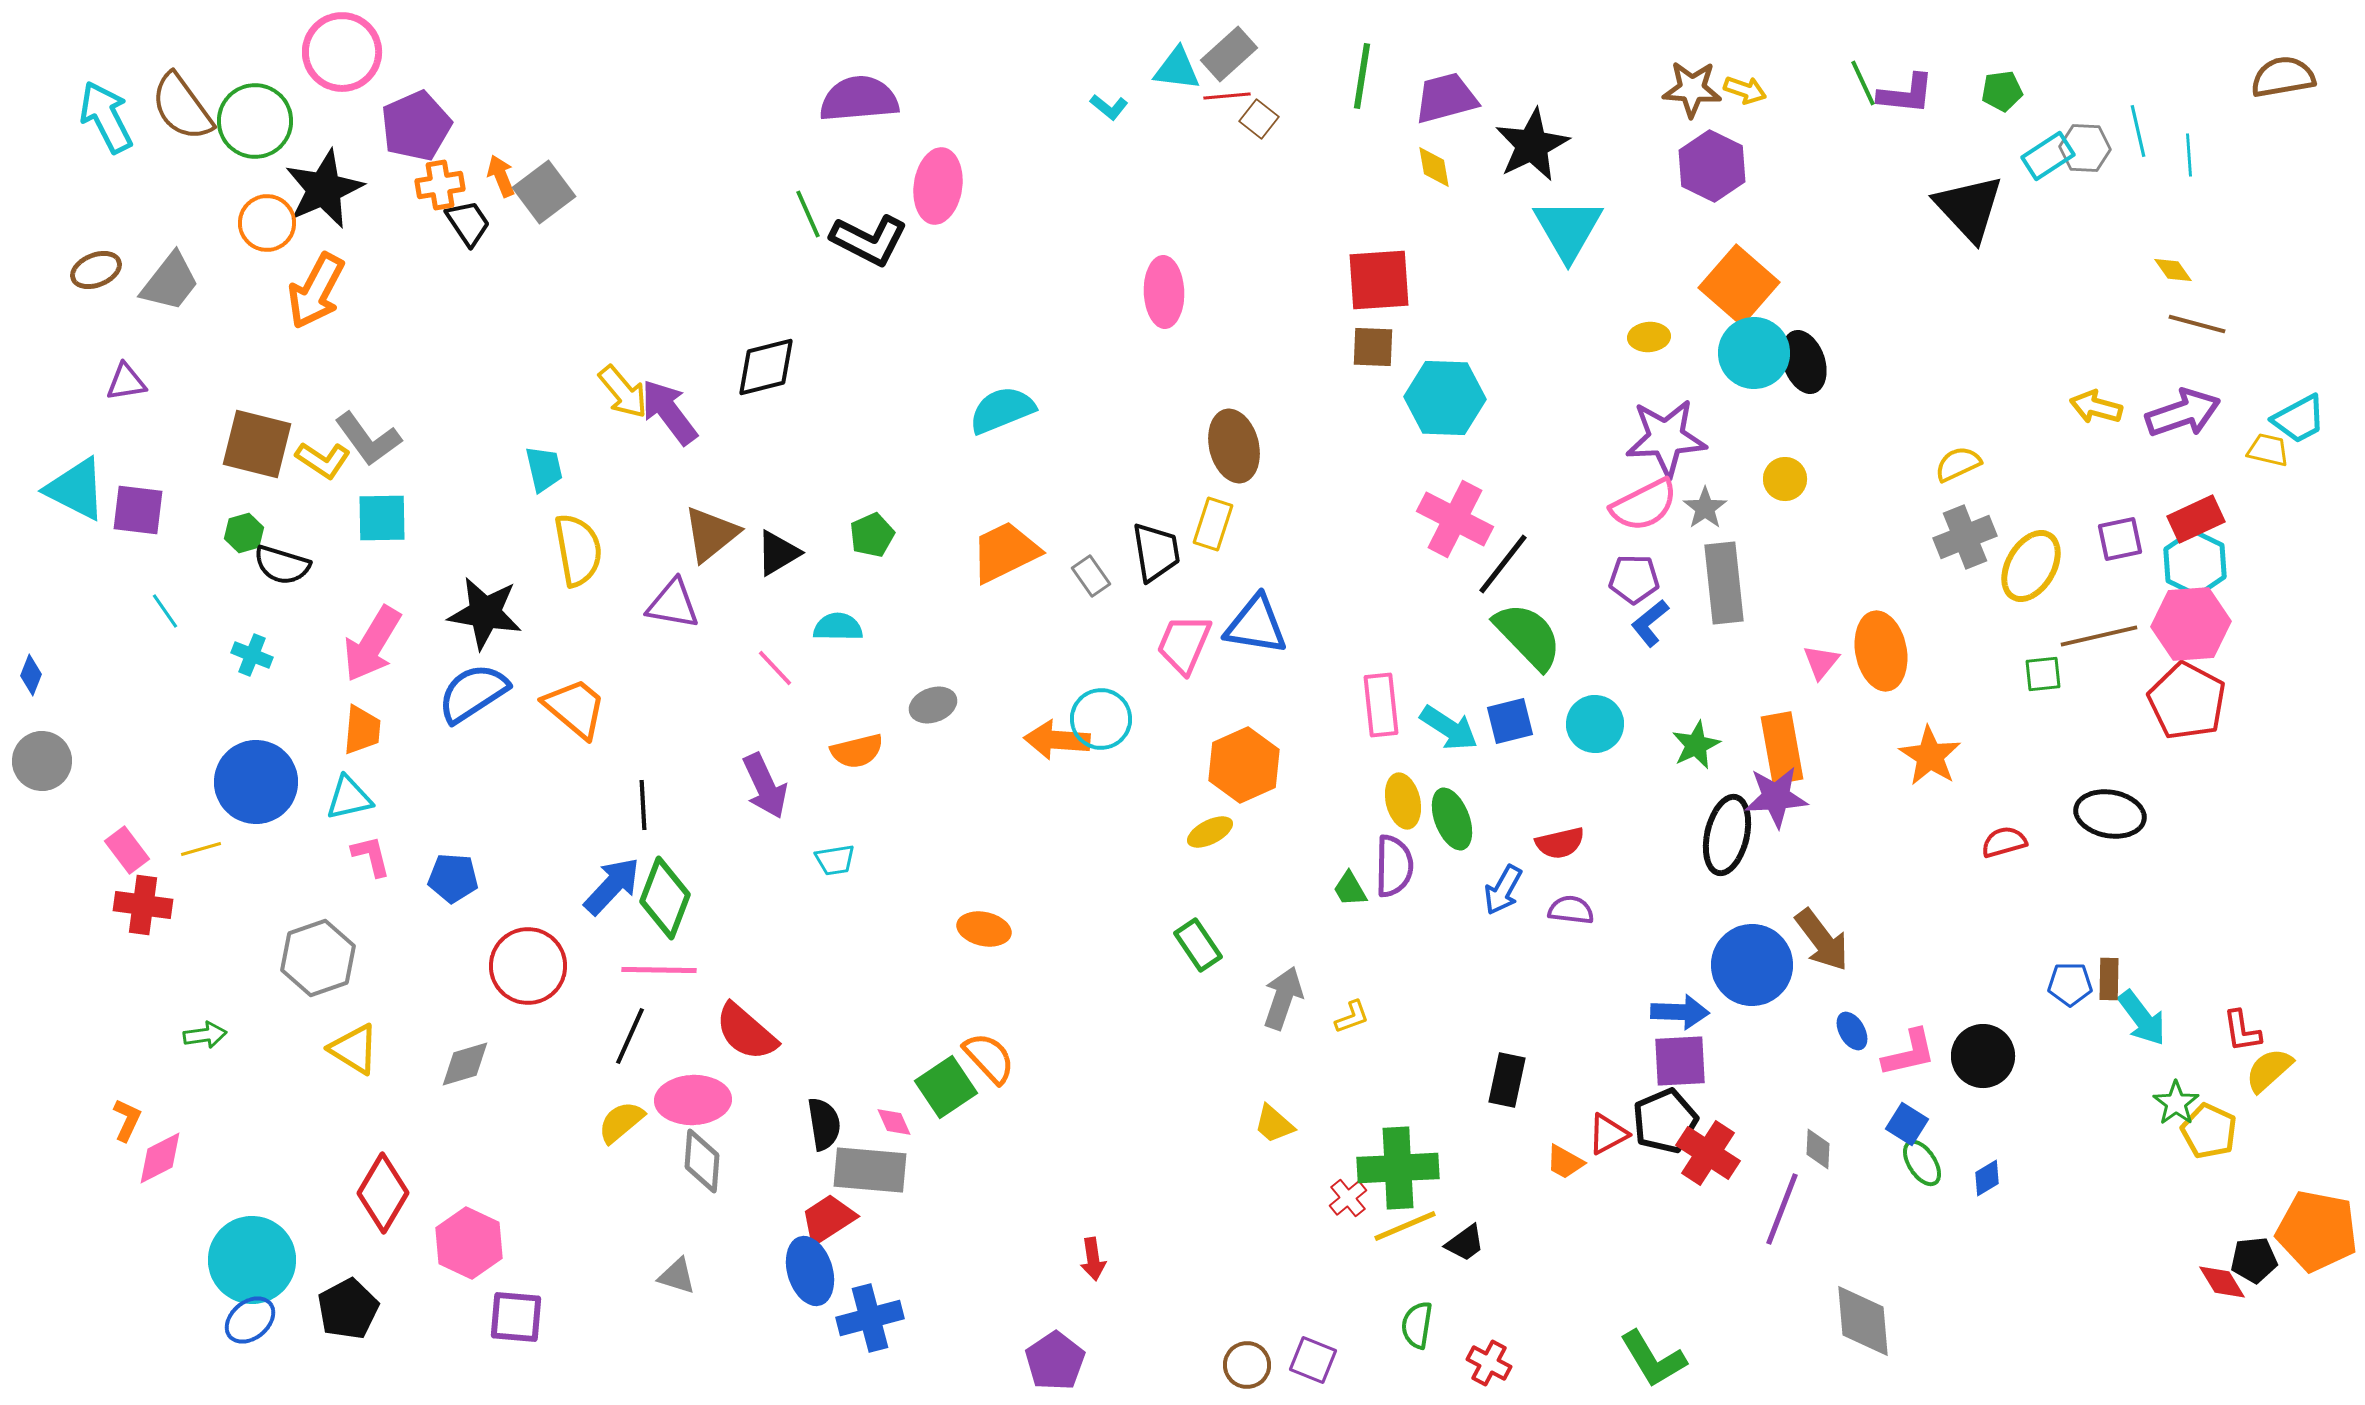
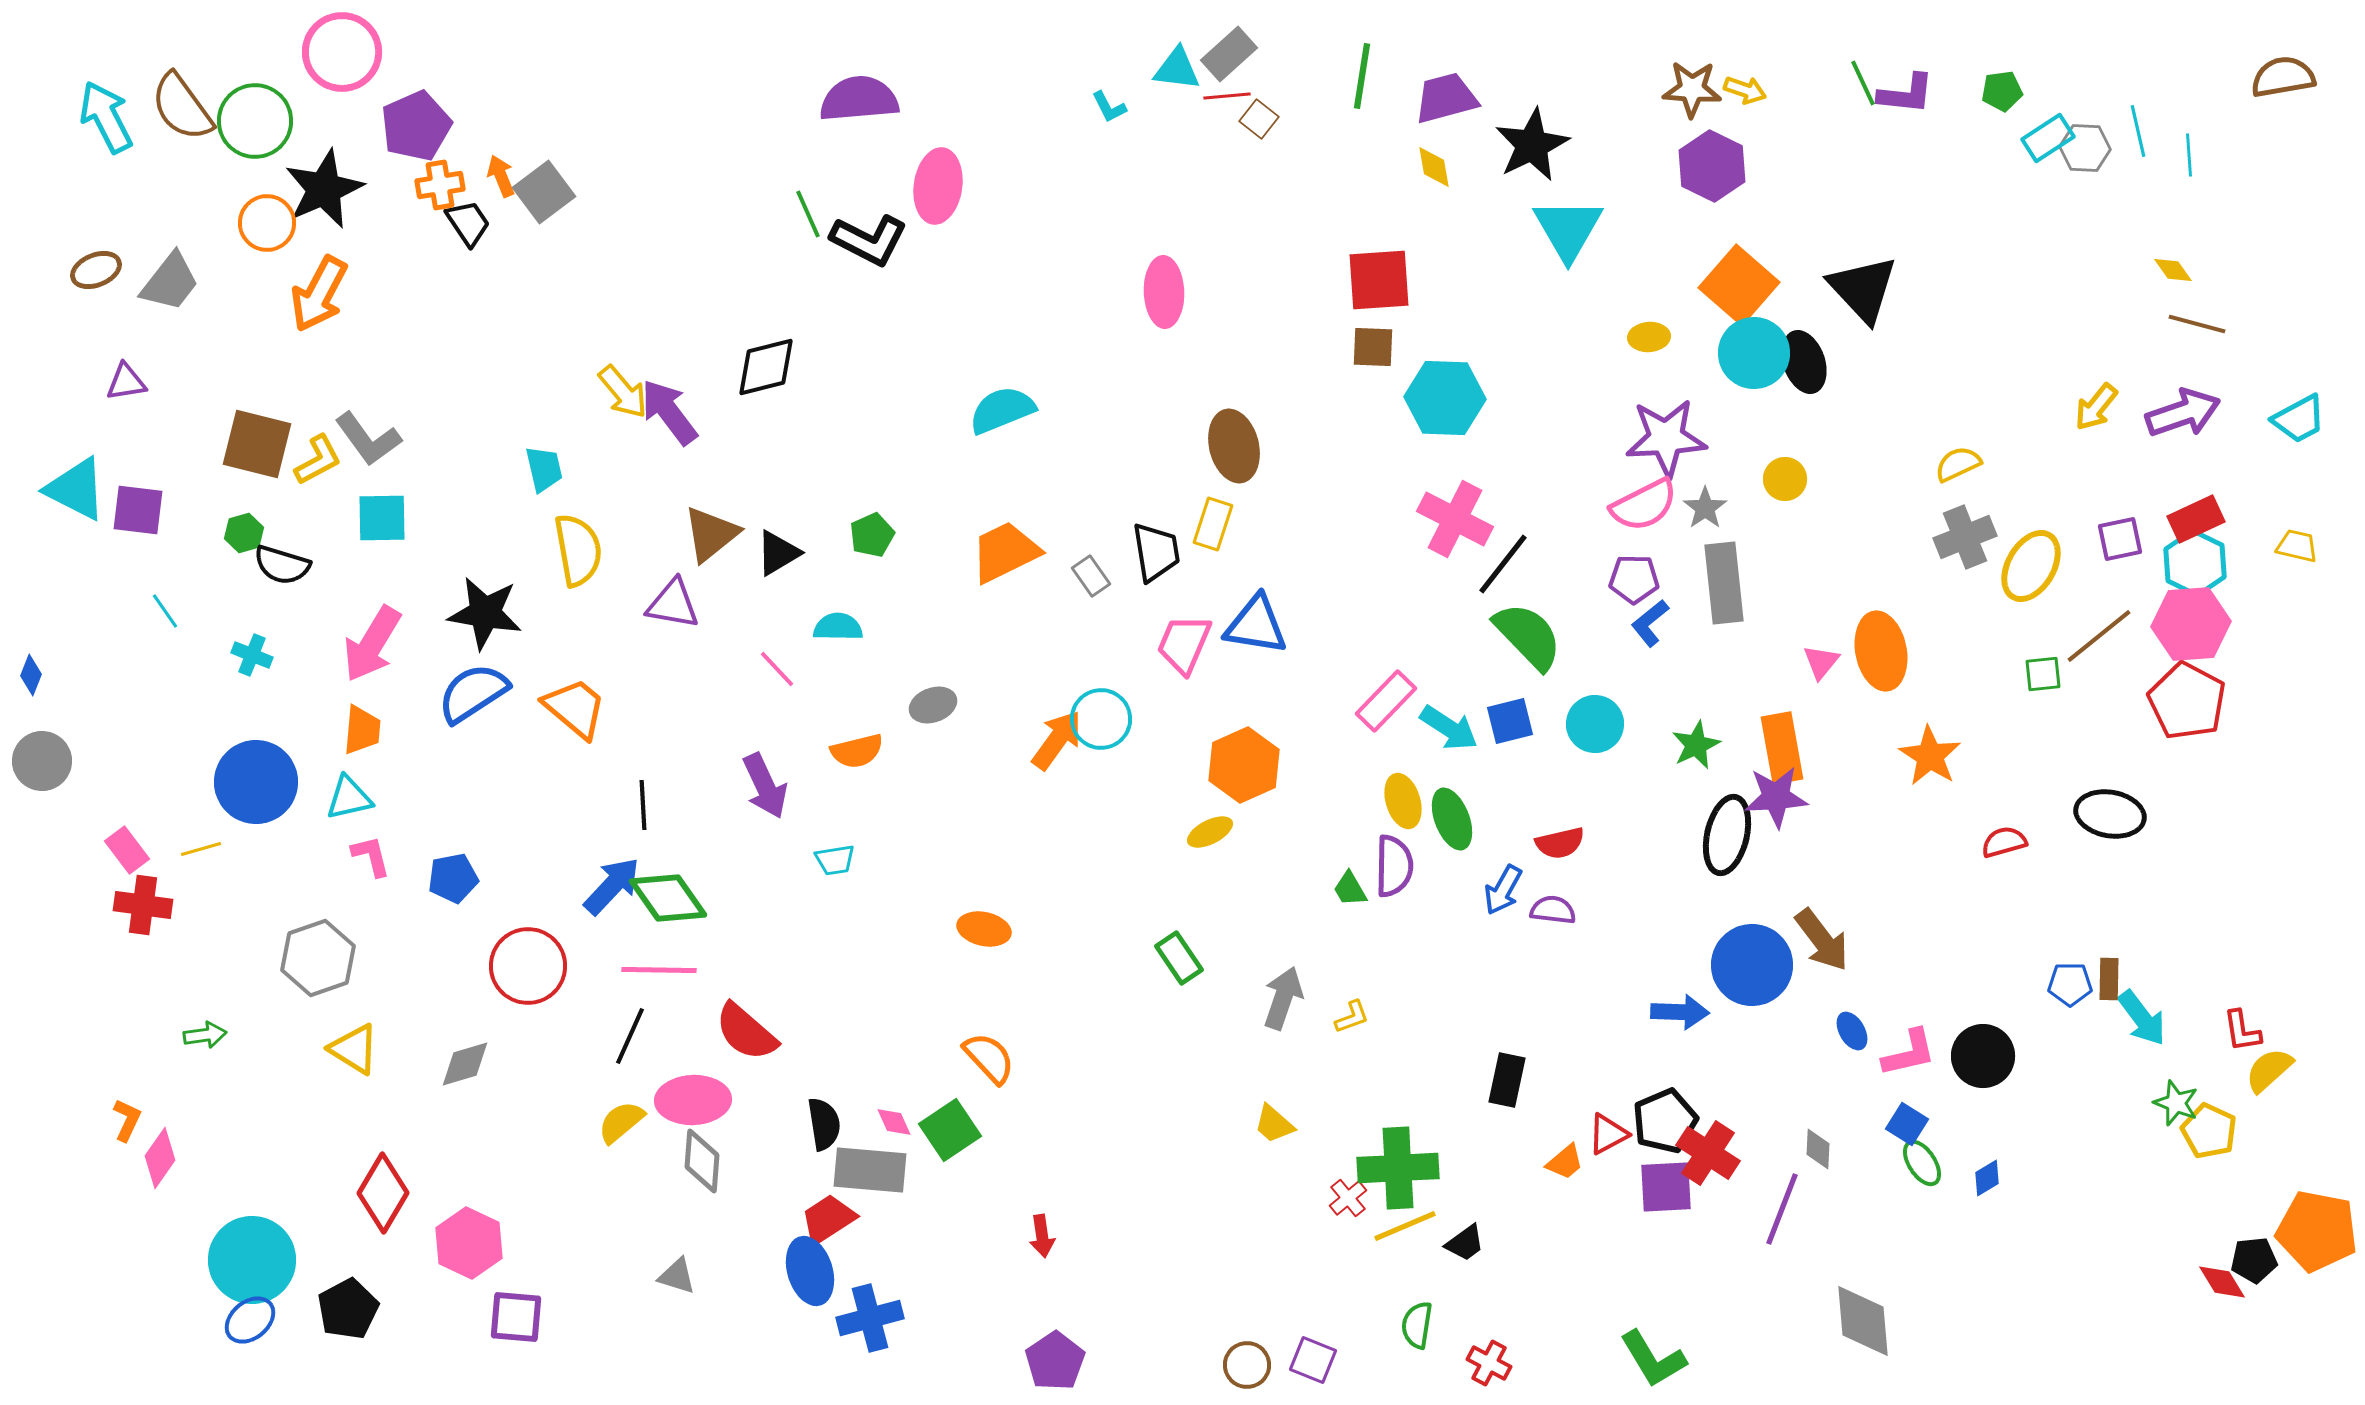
cyan L-shape at (1109, 107): rotated 24 degrees clockwise
cyan rectangle at (2048, 156): moved 18 px up
black triangle at (1969, 208): moved 106 px left, 81 px down
orange arrow at (316, 291): moved 3 px right, 3 px down
yellow arrow at (2096, 407): rotated 66 degrees counterclockwise
yellow trapezoid at (2268, 450): moved 29 px right, 96 px down
yellow L-shape at (323, 460): moved 5 px left; rotated 62 degrees counterclockwise
brown line at (2099, 636): rotated 26 degrees counterclockwise
pink line at (775, 668): moved 2 px right, 1 px down
pink rectangle at (1381, 705): moved 5 px right, 4 px up; rotated 50 degrees clockwise
orange arrow at (1057, 740): rotated 122 degrees clockwise
yellow ellipse at (1403, 801): rotated 4 degrees counterclockwise
blue pentagon at (453, 878): rotated 15 degrees counterclockwise
green diamond at (665, 898): moved 3 px right; rotated 56 degrees counterclockwise
purple semicircle at (1571, 910): moved 18 px left
green rectangle at (1198, 945): moved 19 px left, 13 px down
purple square at (1680, 1061): moved 14 px left, 126 px down
green square at (946, 1087): moved 4 px right, 43 px down
green star at (2176, 1103): rotated 15 degrees counterclockwise
pink diamond at (160, 1158): rotated 28 degrees counterclockwise
orange trapezoid at (1565, 1162): rotated 69 degrees counterclockwise
red arrow at (1093, 1259): moved 51 px left, 23 px up
